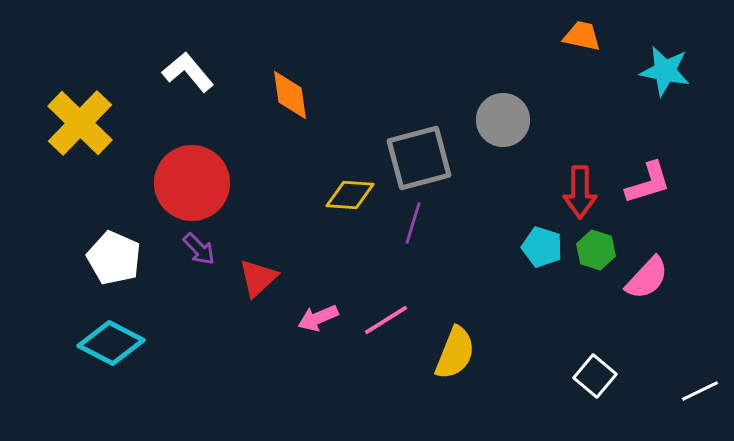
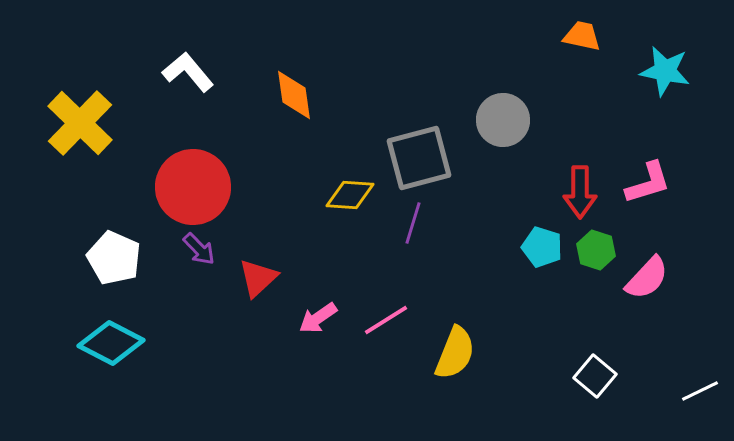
orange diamond: moved 4 px right
red circle: moved 1 px right, 4 px down
pink arrow: rotated 12 degrees counterclockwise
